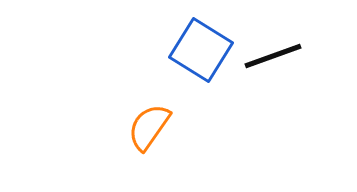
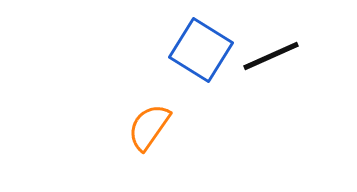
black line: moved 2 px left; rotated 4 degrees counterclockwise
